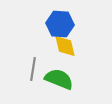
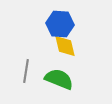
gray line: moved 7 px left, 2 px down
